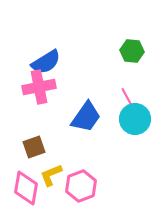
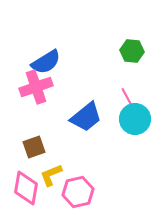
pink cross: moved 3 px left; rotated 8 degrees counterclockwise
blue trapezoid: rotated 16 degrees clockwise
pink hexagon: moved 3 px left, 6 px down; rotated 8 degrees clockwise
